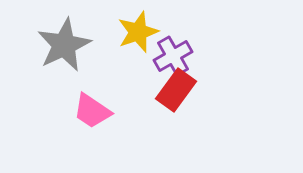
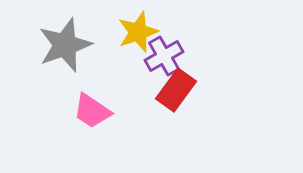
gray star: moved 1 px right; rotated 6 degrees clockwise
purple cross: moved 9 px left
